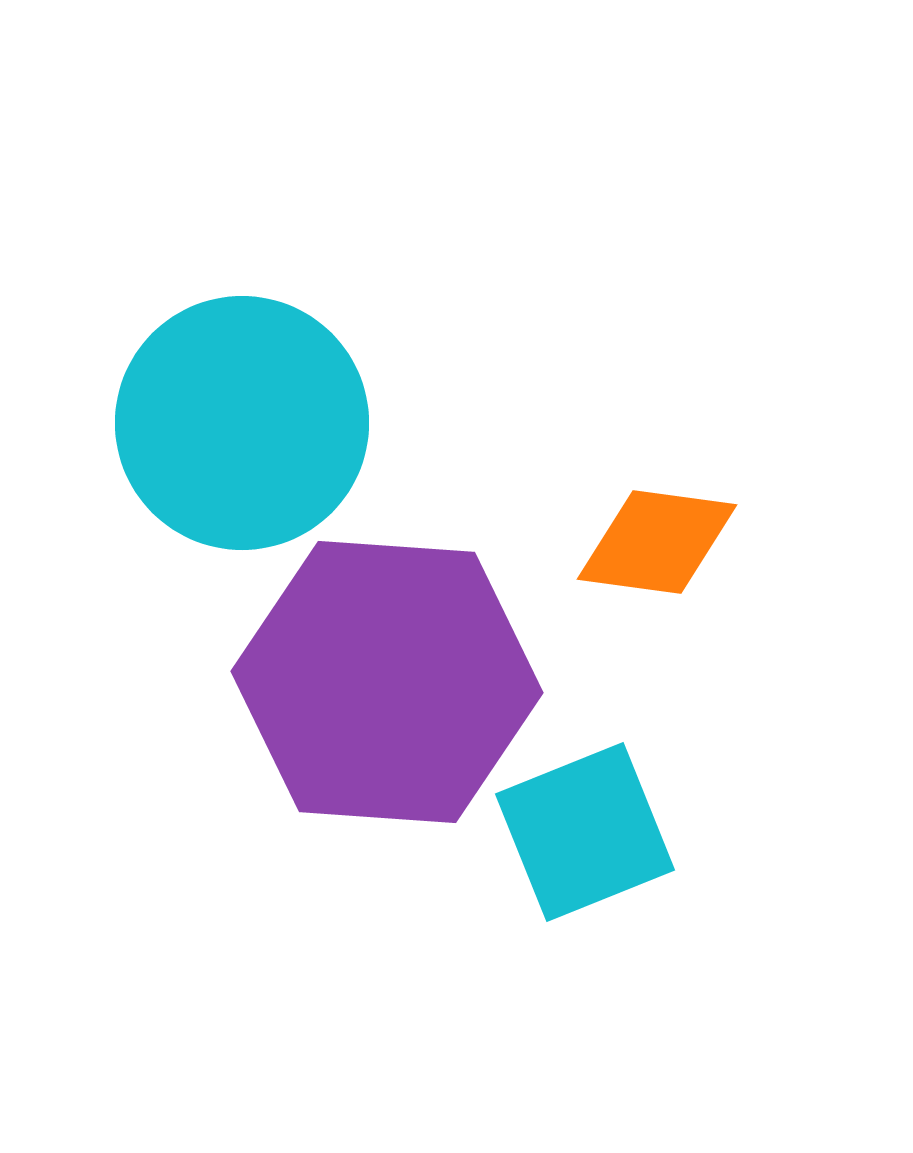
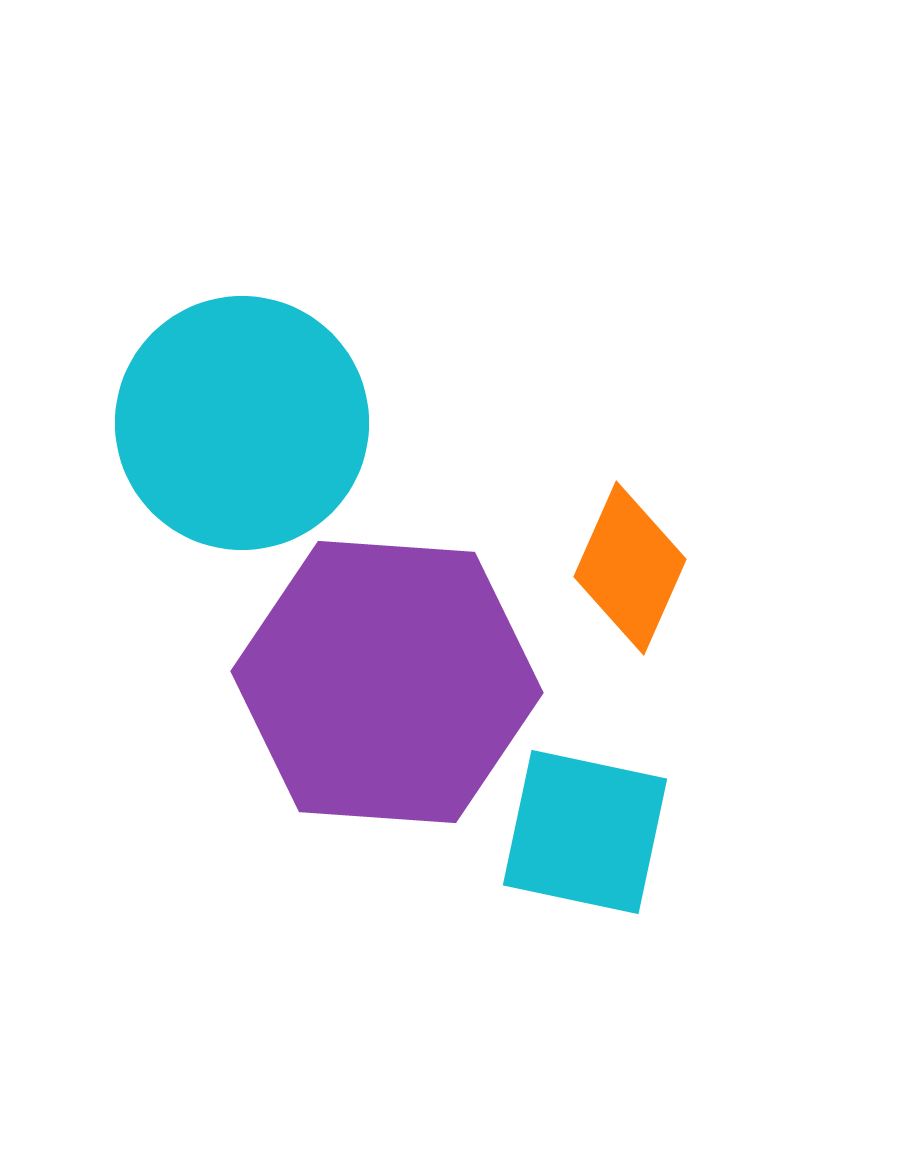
orange diamond: moved 27 px left, 26 px down; rotated 74 degrees counterclockwise
cyan square: rotated 34 degrees clockwise
